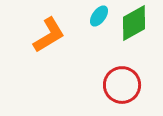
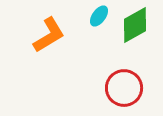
green diamond: moved 1 px right, 2 px down
red circle: moved 2 px right, 3 px down
